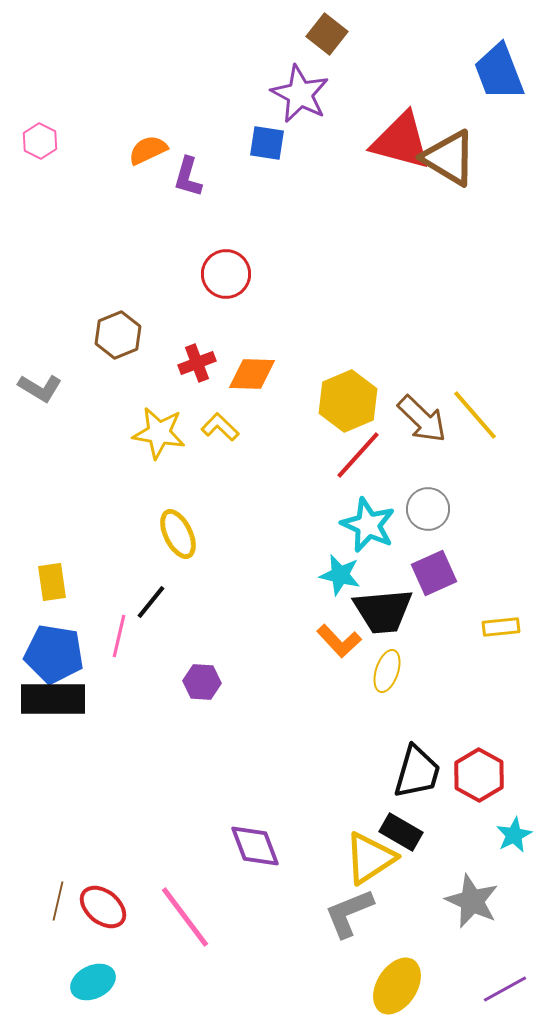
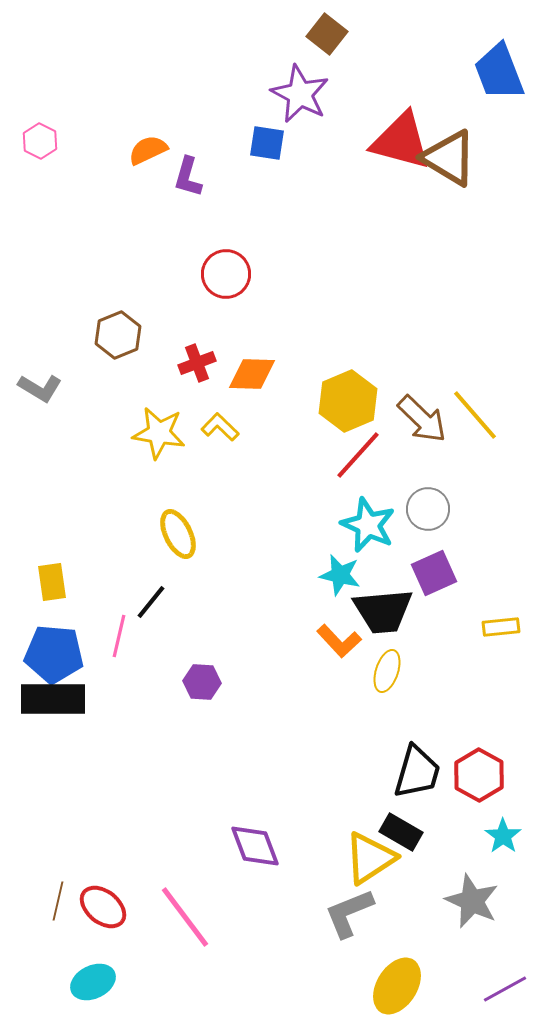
blue pentagon at (54, 654): rotated 4 degrees counterclockwise
cyan star at (514, 835): moved 11 px left, 1 px down; rotated 9 degrees counterclockwise
